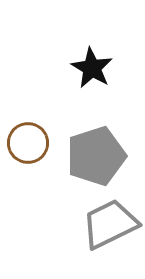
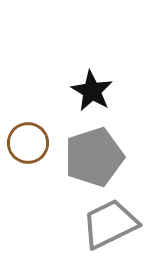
black star: moved 23 px down
gray pentagon: moved 2 px left, 1 px down
